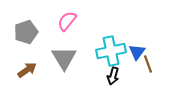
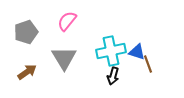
blue triangle: rotated 48 degrees counterclockwise
brown arrow: moved 2 px down
